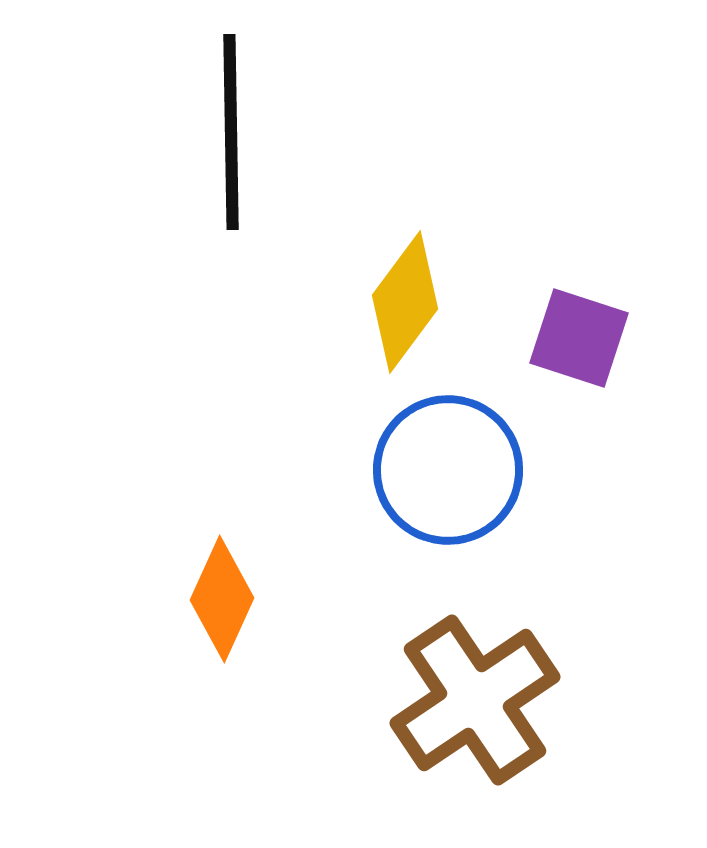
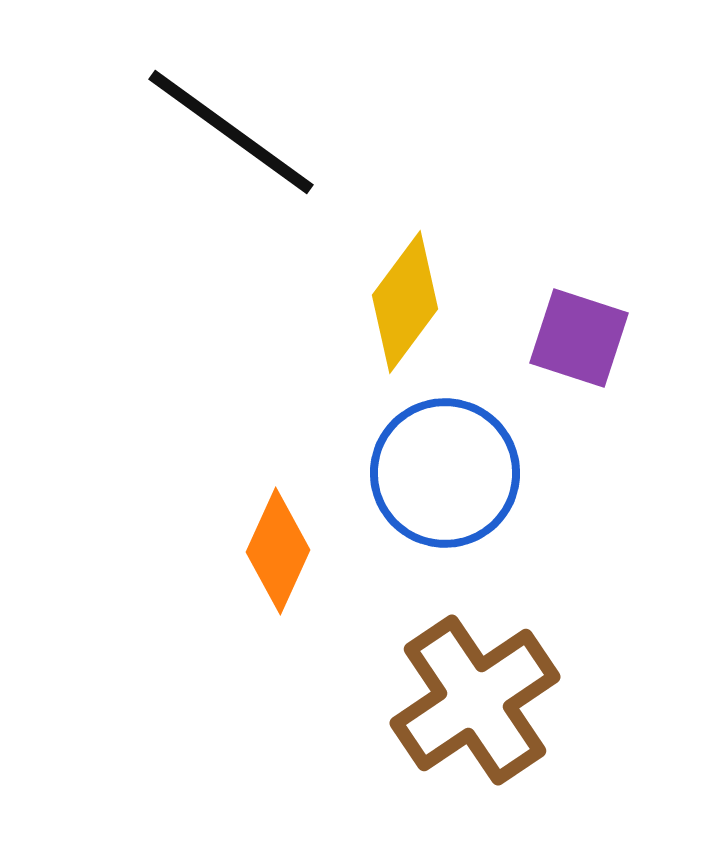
black line: rotated 53 degrees counterclockwise
blue circle: moved 3 px left, 3 px down
orange diamond: moved 56 px right, 48 px up
